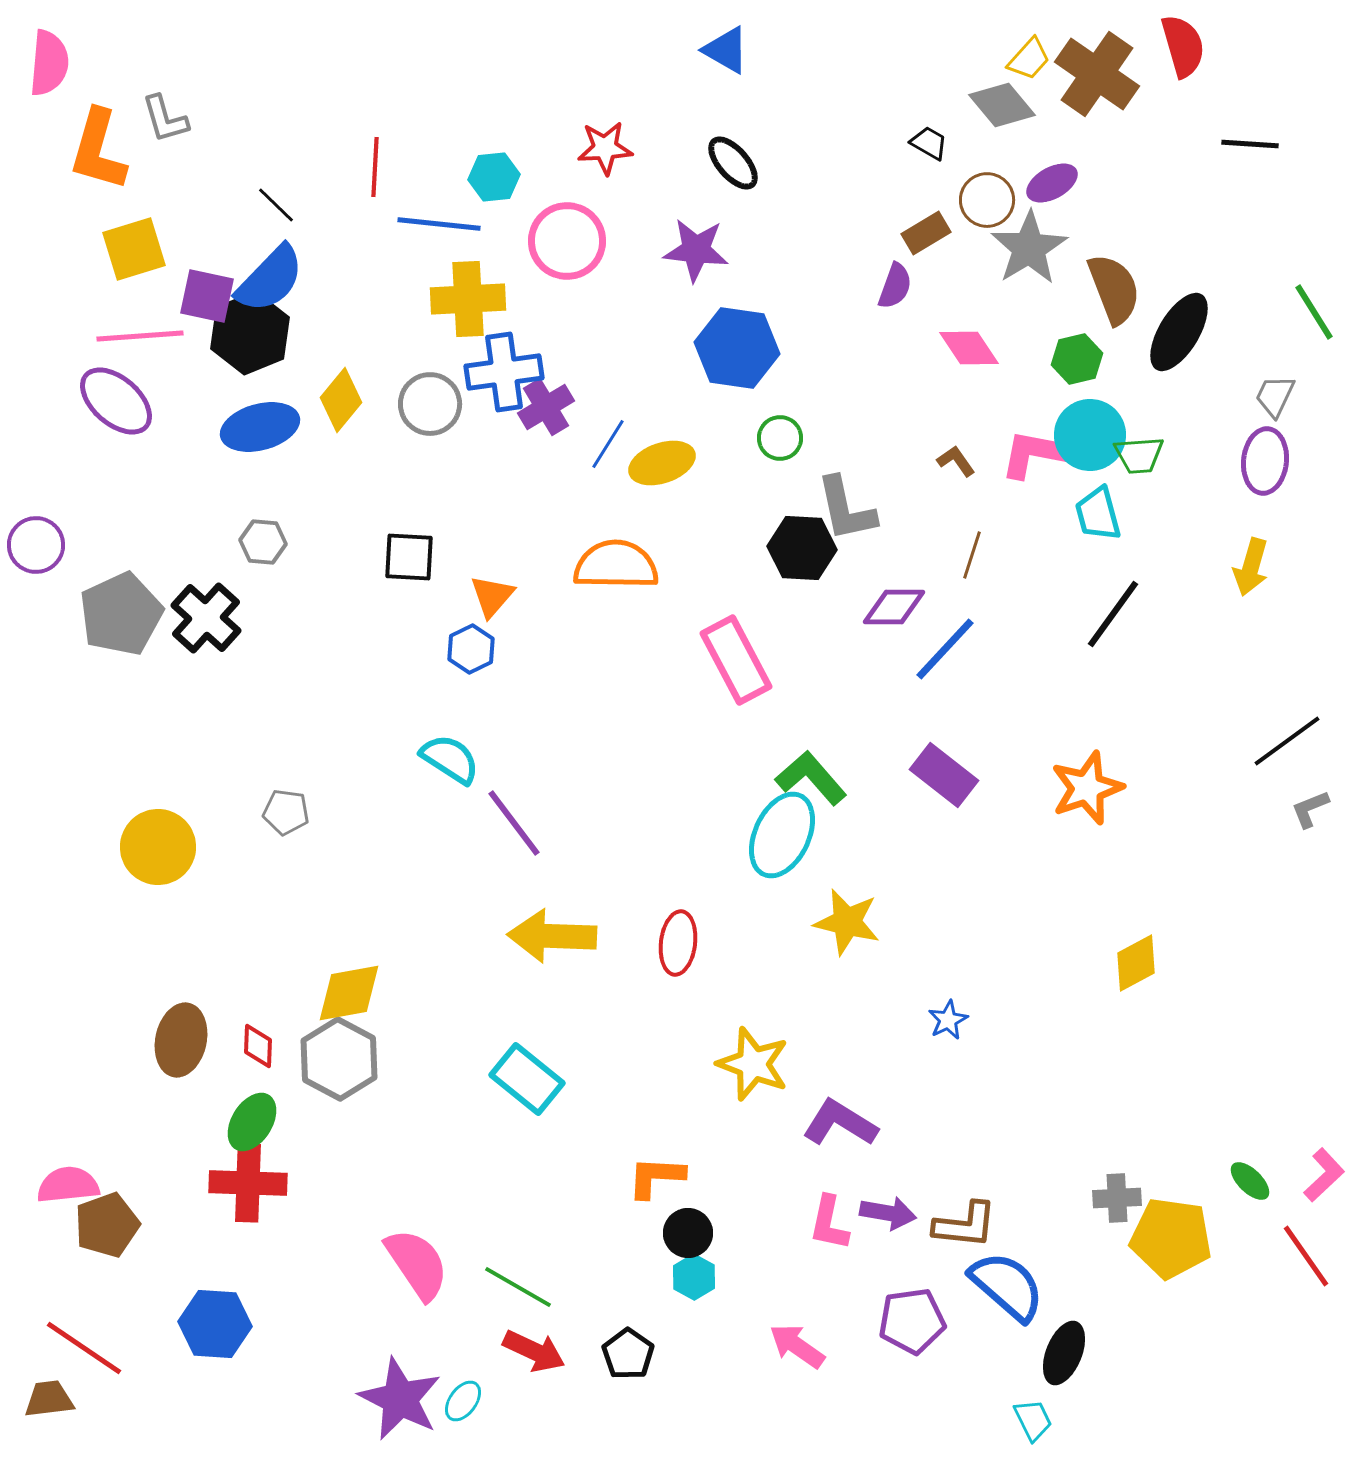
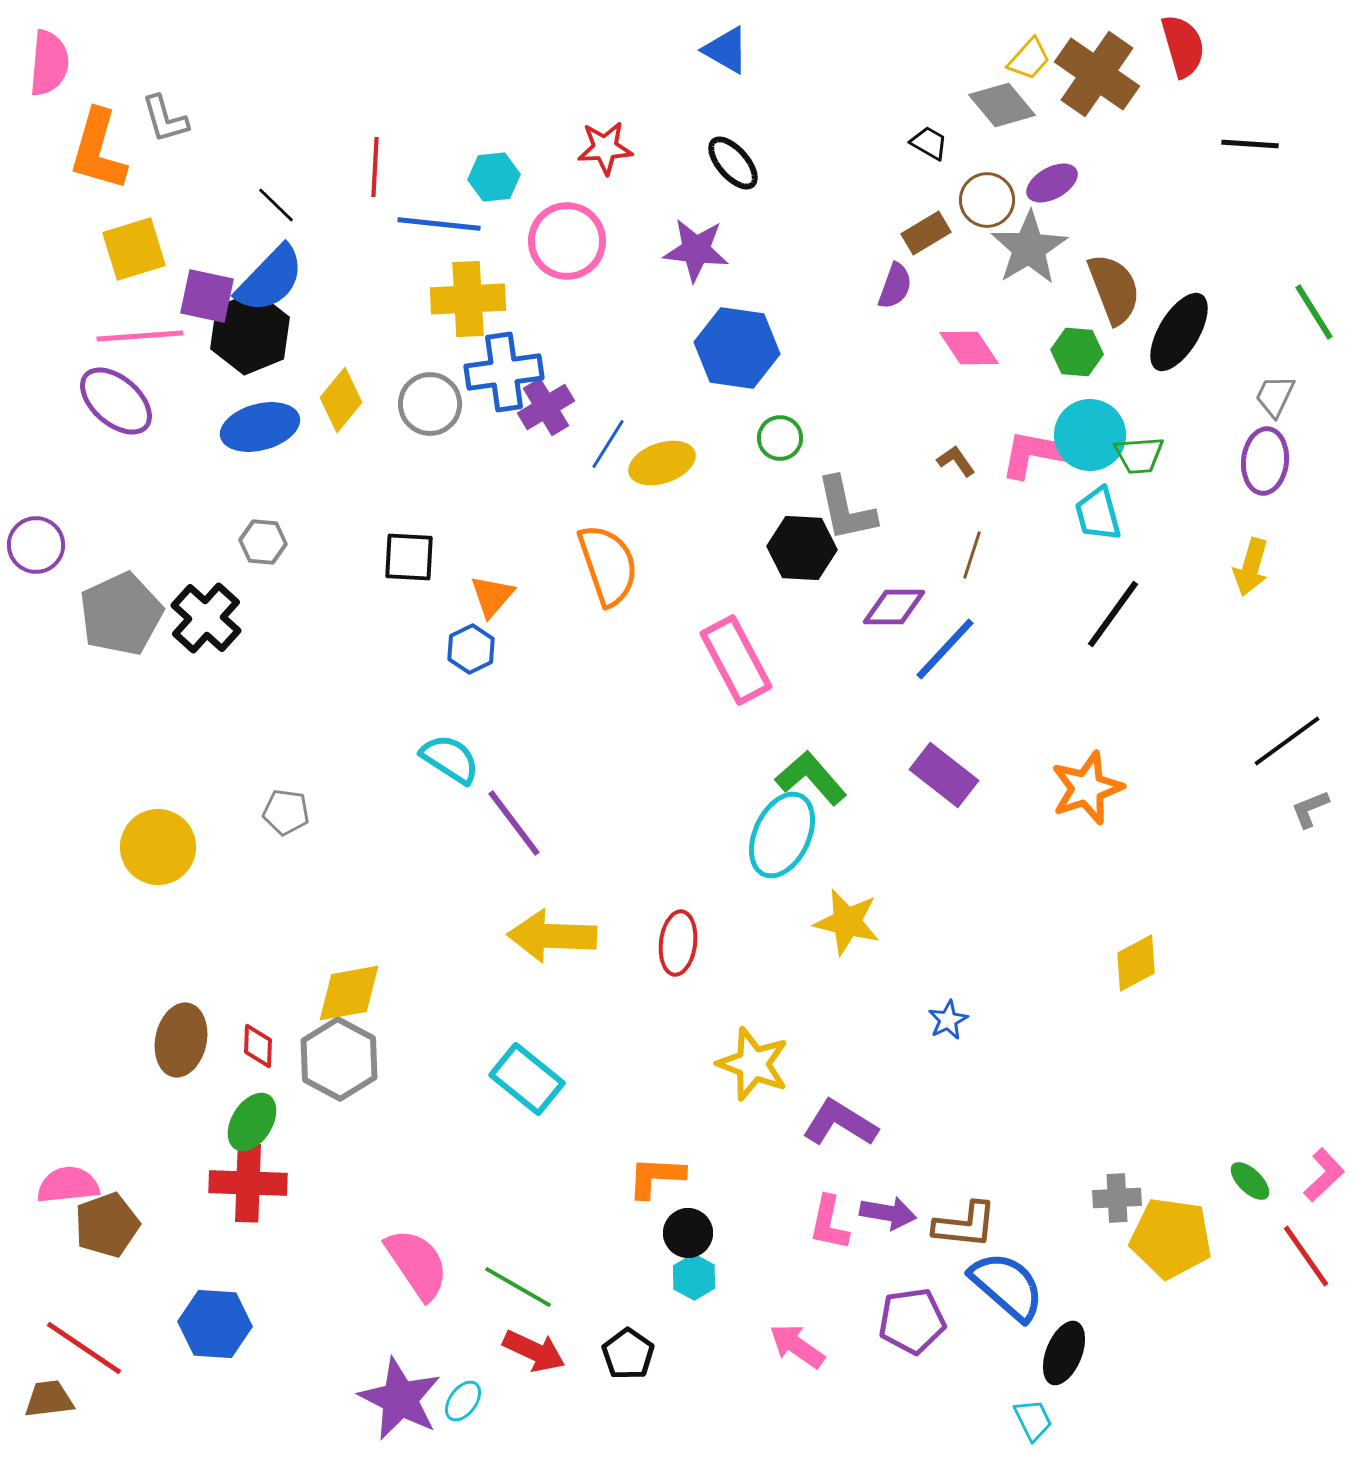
green hexagon at (1077, 359): moved 7 px up; rotated 18 degrees clockwise
orange semicircle at (616, 565): moved 8 px left; rotated 70 degrees clockwise
